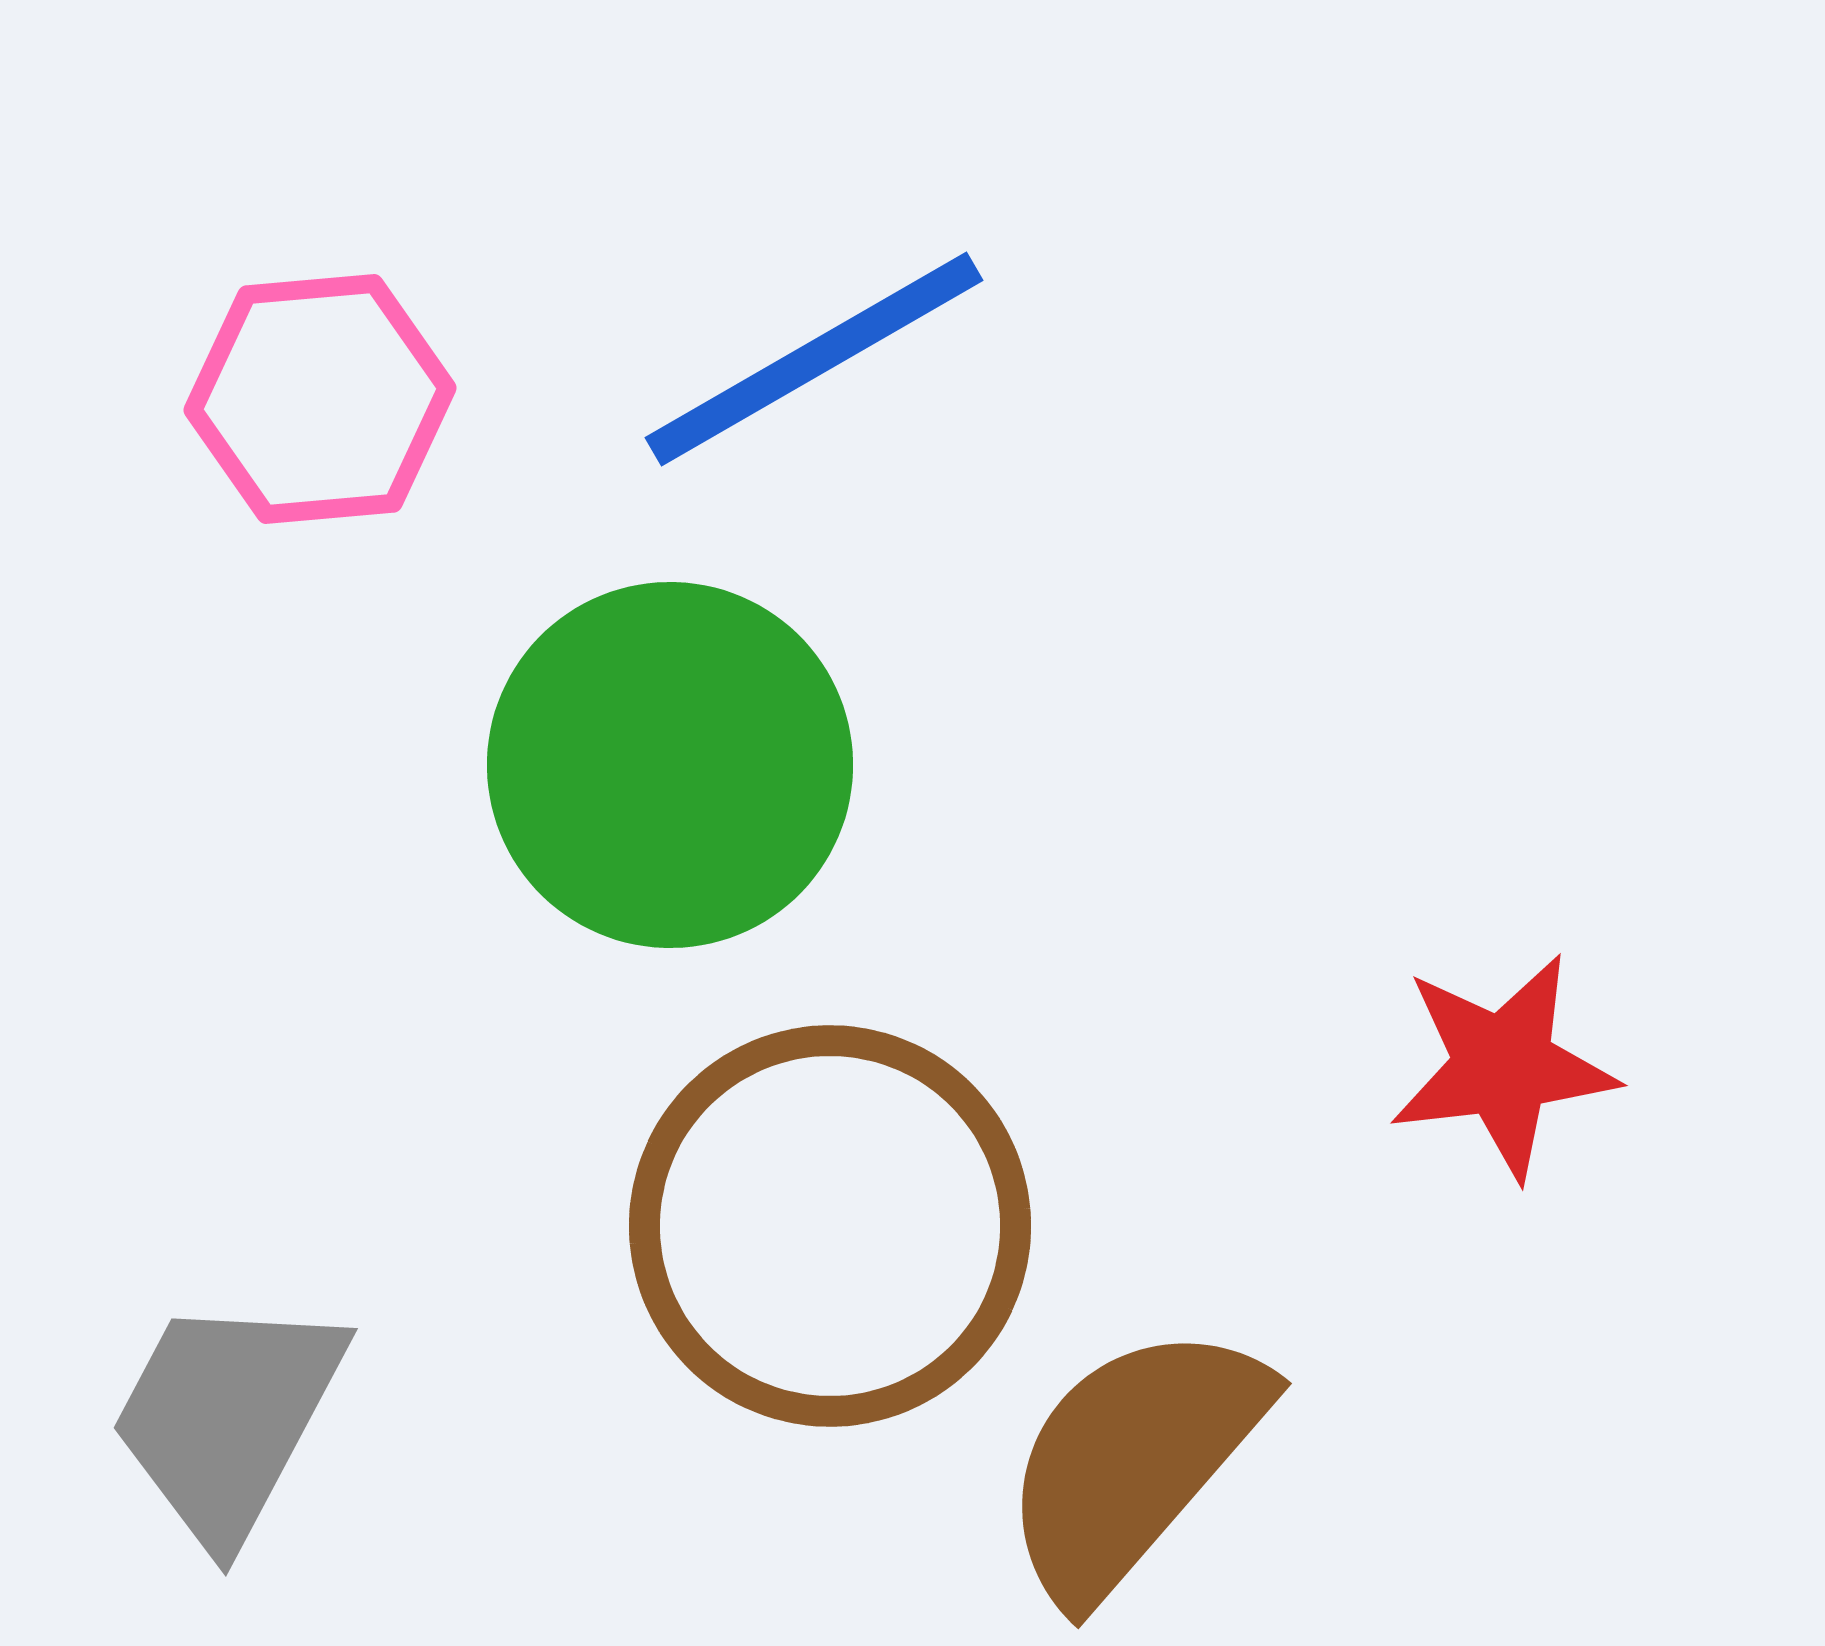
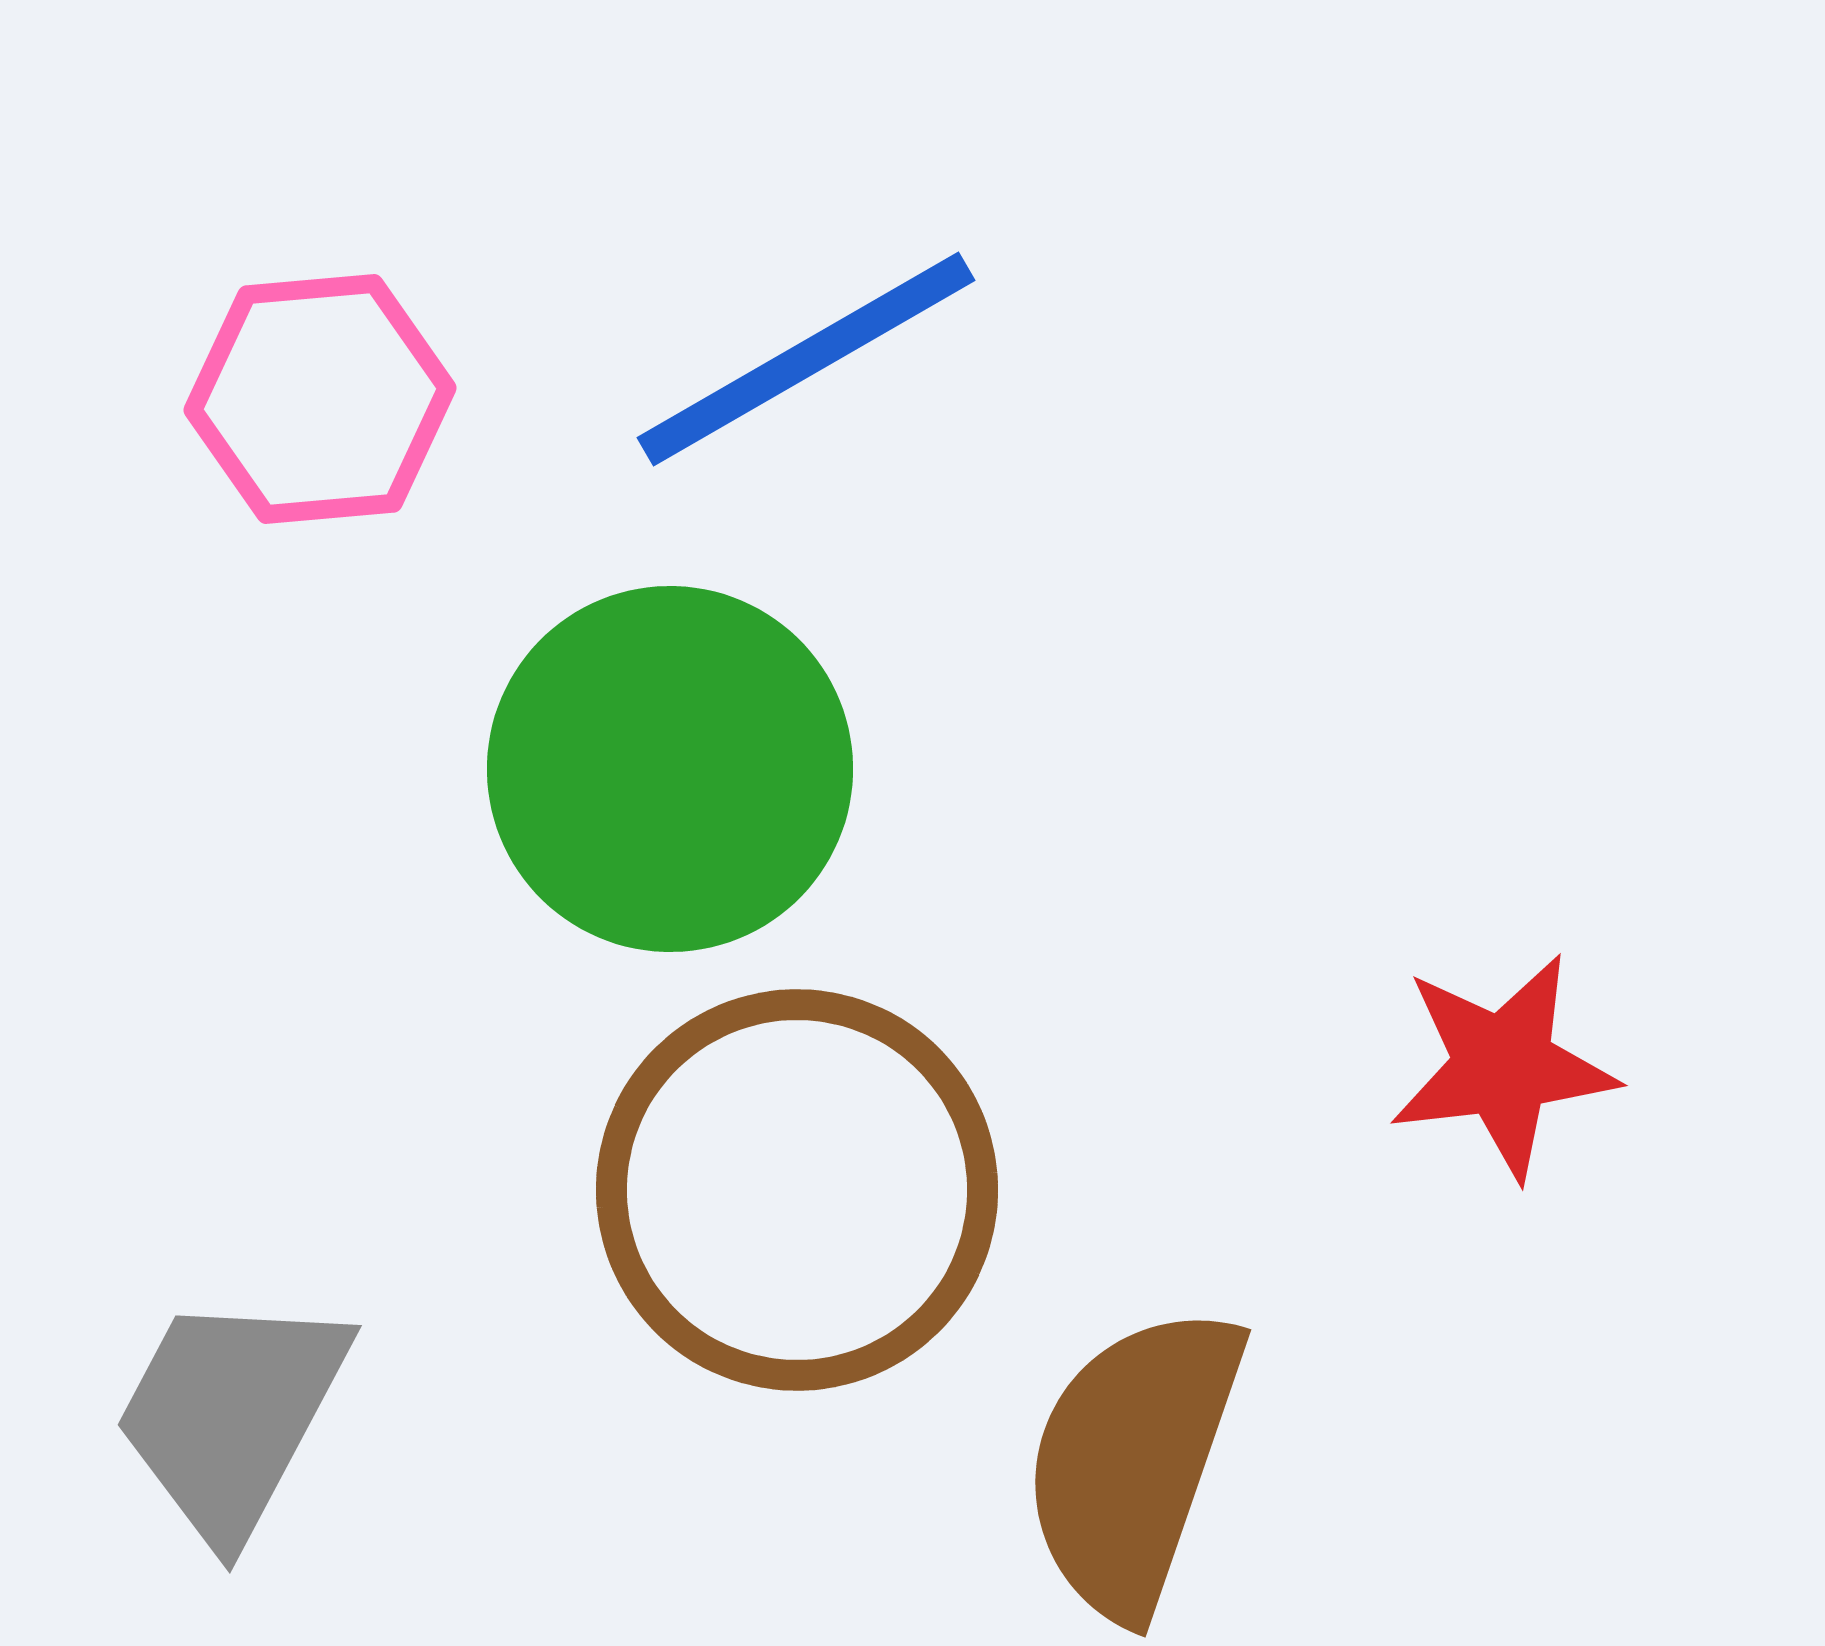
blue line: moved 8 px left
green circle: moved 4 px down
brown circle: moved 33 px left, 36 px up
gray trapezoid: moved 4 px right, 3 px up
brown semicircle: rotated 22 degrees counterclockwise
